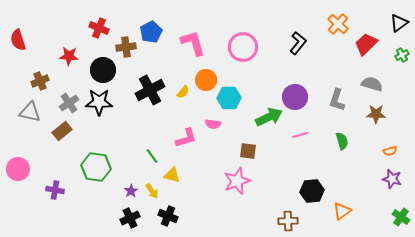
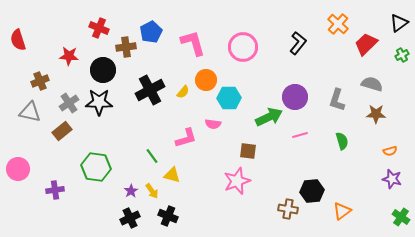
purple cross at (55, 190): rotated 18 degrees counterclockwise
brown cross at (288, 221): moved 12 px up; rotated 12 degrees clockwise
